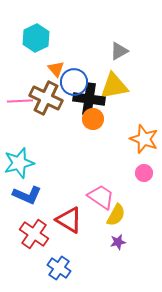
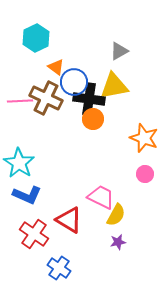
orange triangle: moved 2 px up; rotated 12 degrees counterclockwise
orange star: moved 1 px up
cyan star: rotated 24 degrees counterclockwise
pink circle: moved 1 px right, 1 px down
pink trapezoid: rotated 8 degrees counterclockwise
